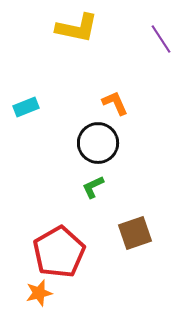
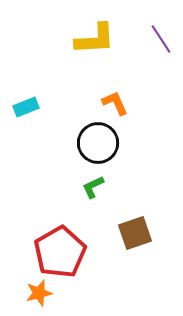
yellow L-shape: moved 18 px right, 11 px down; rotated 15 degrees counterclockwise
red pentagon: moved 1 px right
